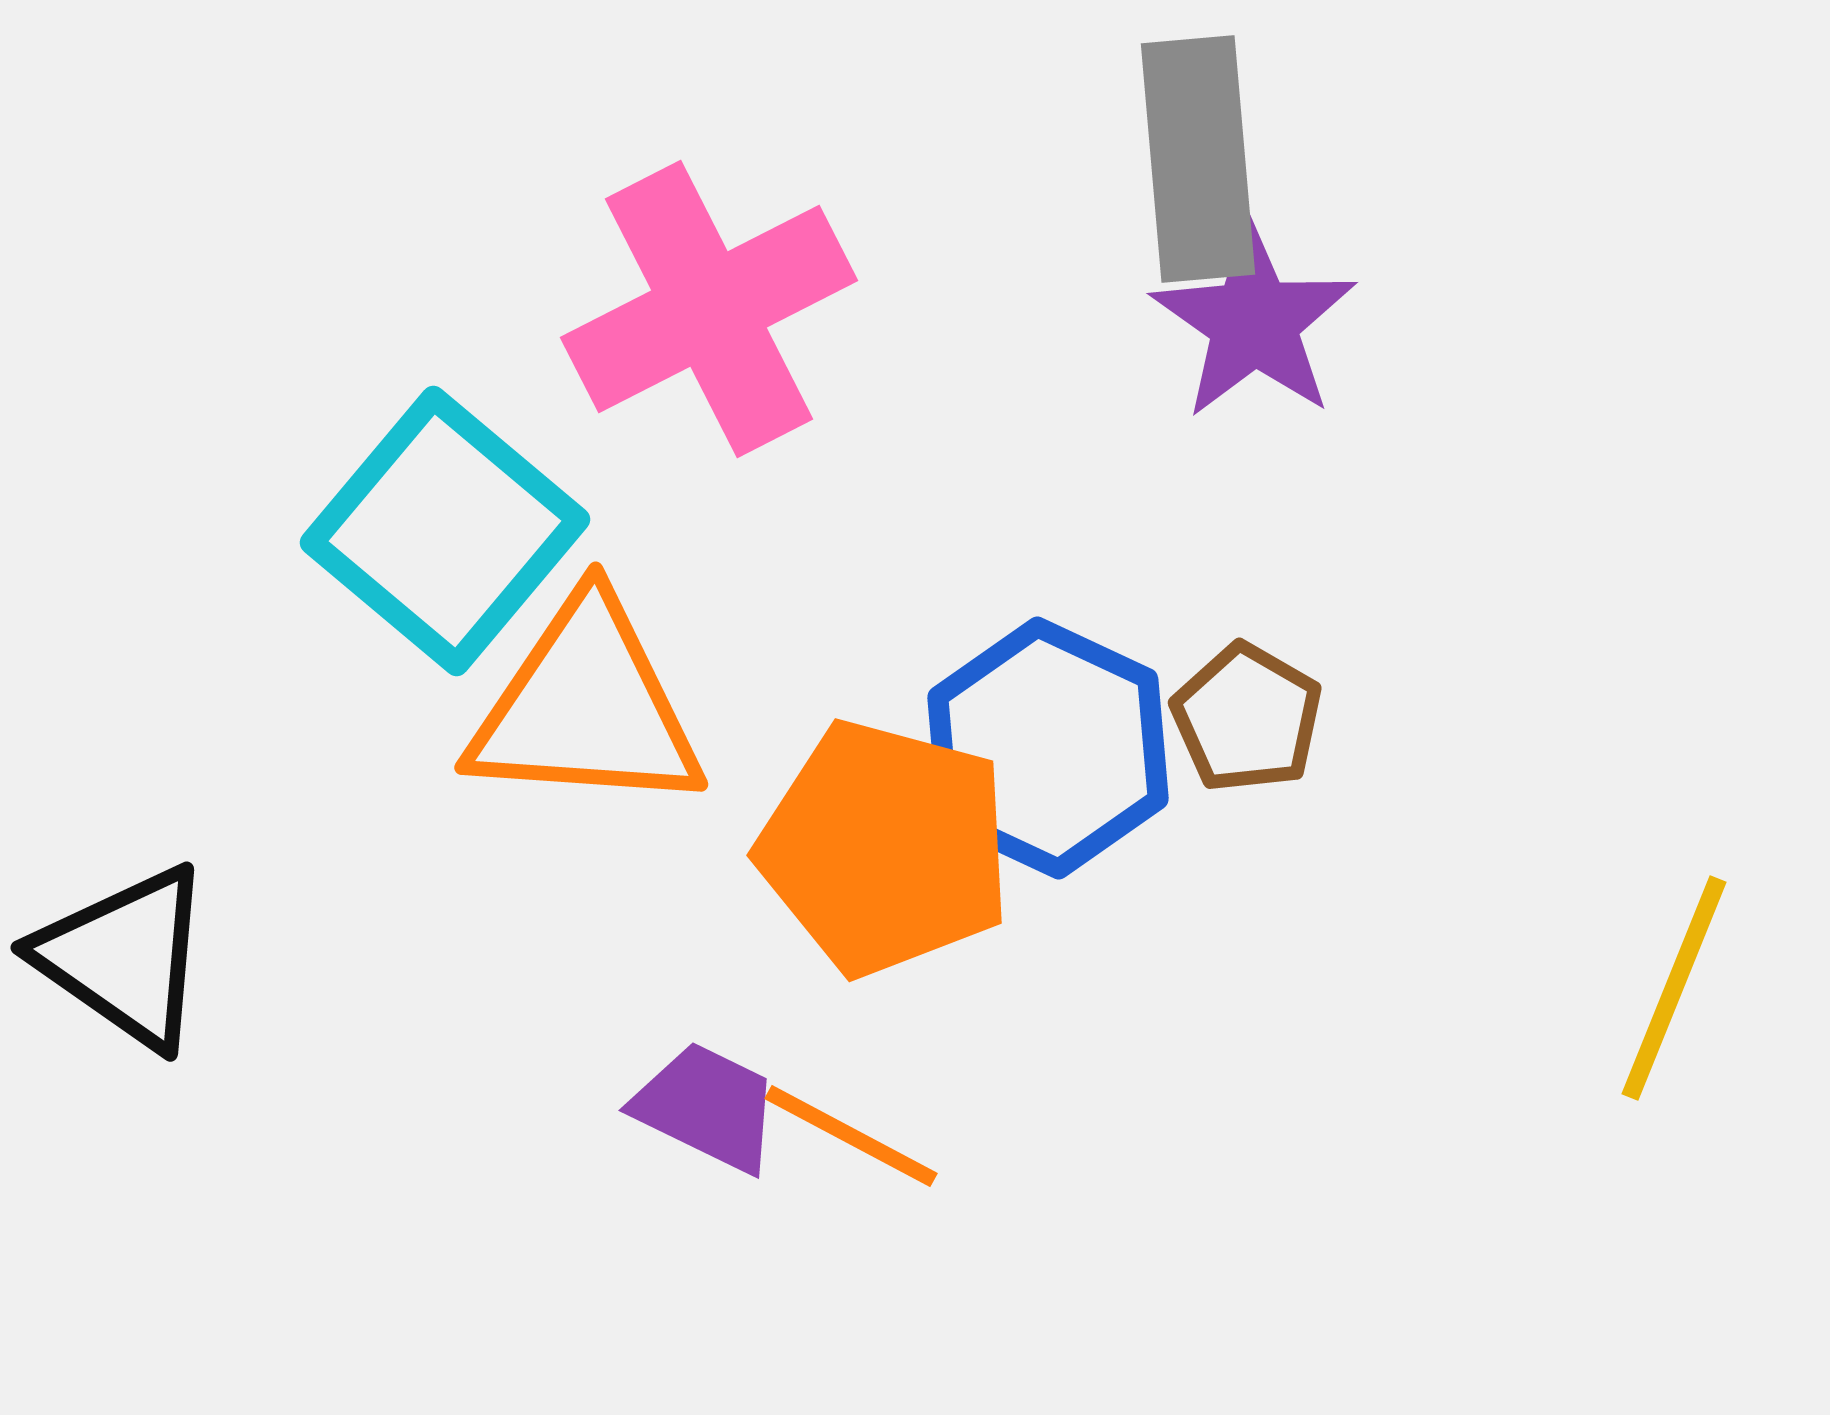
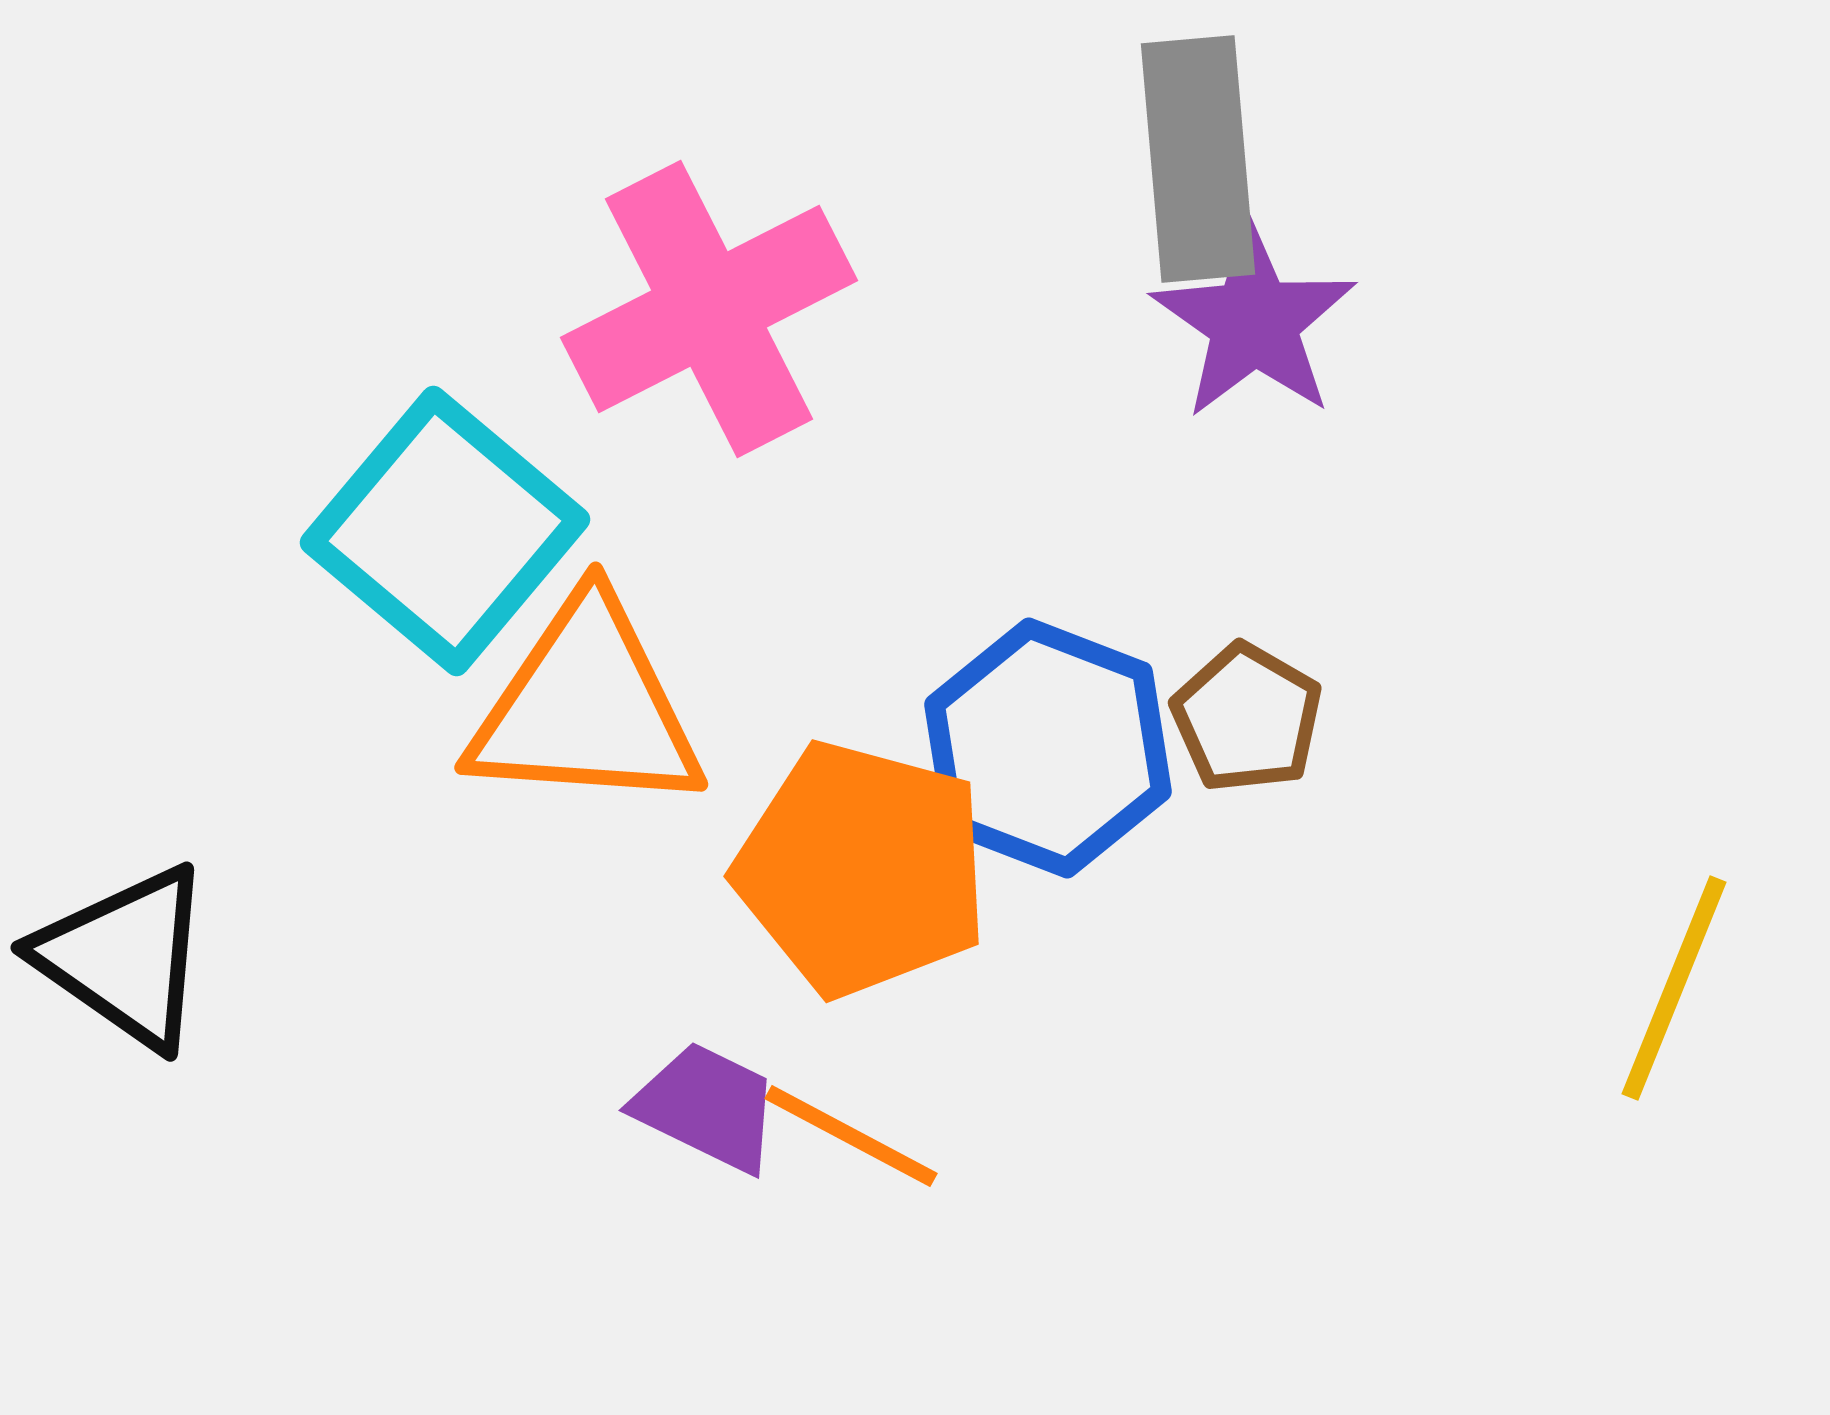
blue hexagon: rotated 4 degrees counterclockwise
orange pentagon: moved 23 px left, 21 px down
